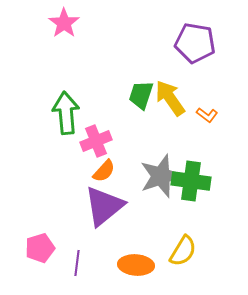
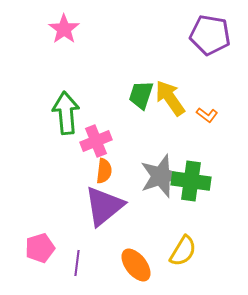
pink star: moved 6 px down
purple pentagon: moved 15 px right, 8 px up
orange semicircle: rotated 35 degrees counterclockwise
orange ellipse: rotated 48 degrees clockwise
